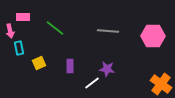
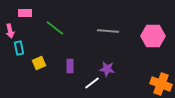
pink rectangle: moved 2 px right, 4 px up
orange cross: rotated 15 degrees counterclockwise
